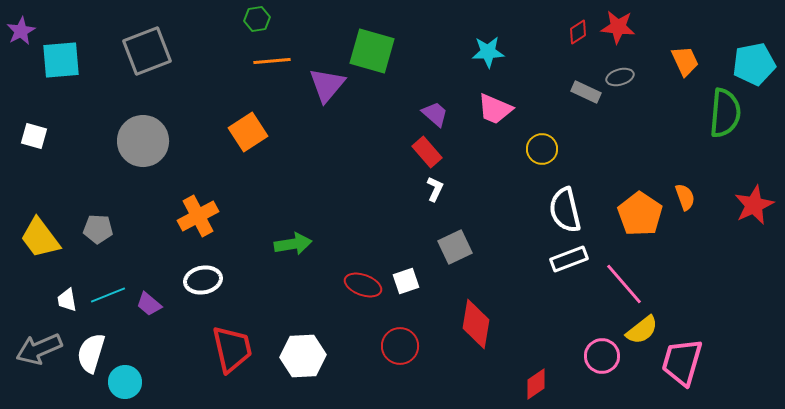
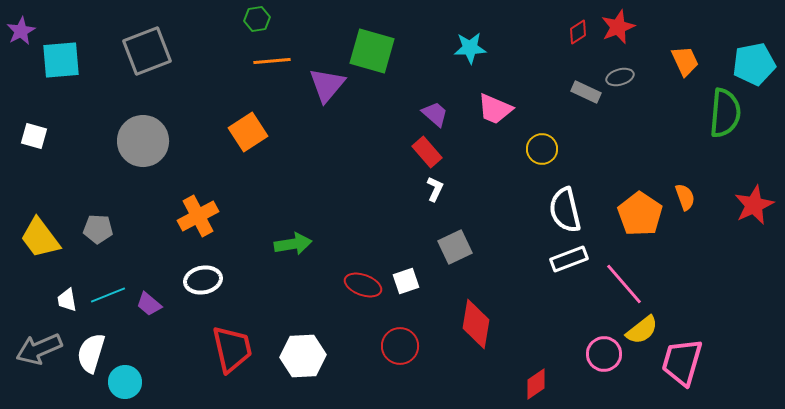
red star at (618, 27): rotated 28 degrees counterclockwise
cyan star at (488, 52): moved 18 px left, 4 px up
pink circle at (602, 356): moved 2 px right, 2 px up
